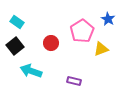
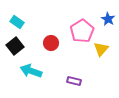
yellow triangle: rotated 28 degrees counterclockwise
